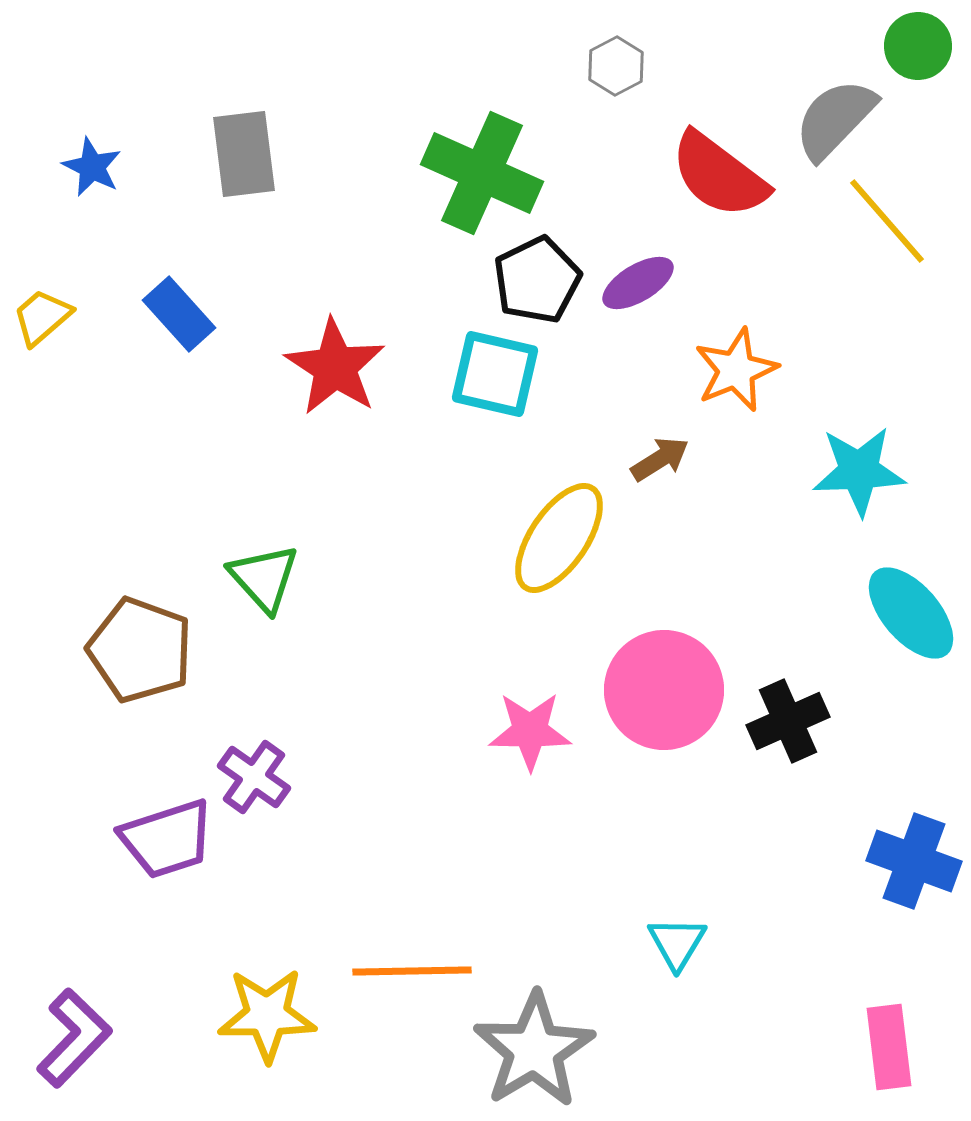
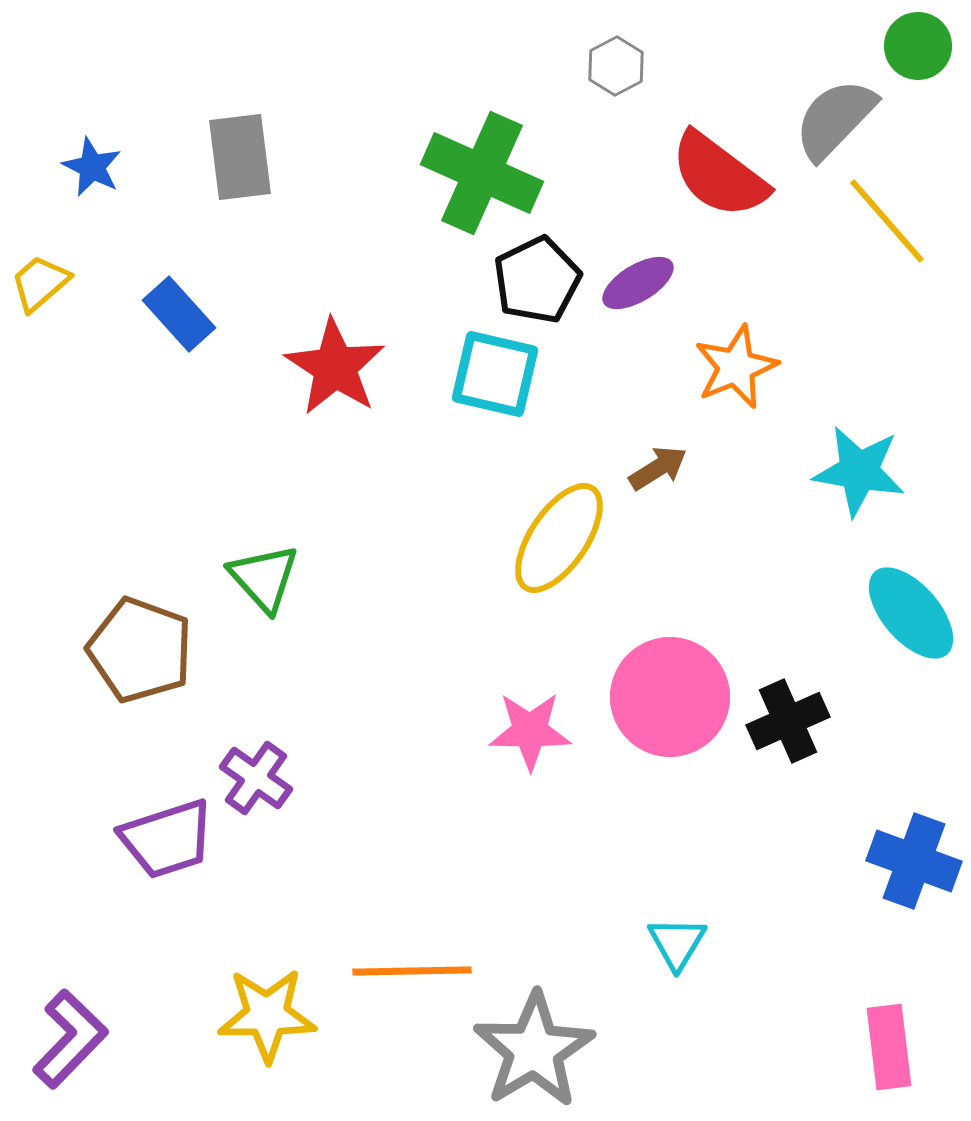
gray rectangle: moved 4 px left, 3 px down
yellow trapezoid: moved 2 px left, 34 px up
orange star: moved 3 px up
brown arrow: moved 2 px left, 9 px down
cyan star: rotated 12 degrees clockwise
pink circle: moved 6 px right, 7 px down
purple cross: moved 2 px right, 1 px down
purple L-shape: moved 4 px left, 1 px down
